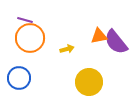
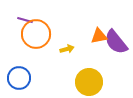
orange circle: moved 6 px right, 4 px up
